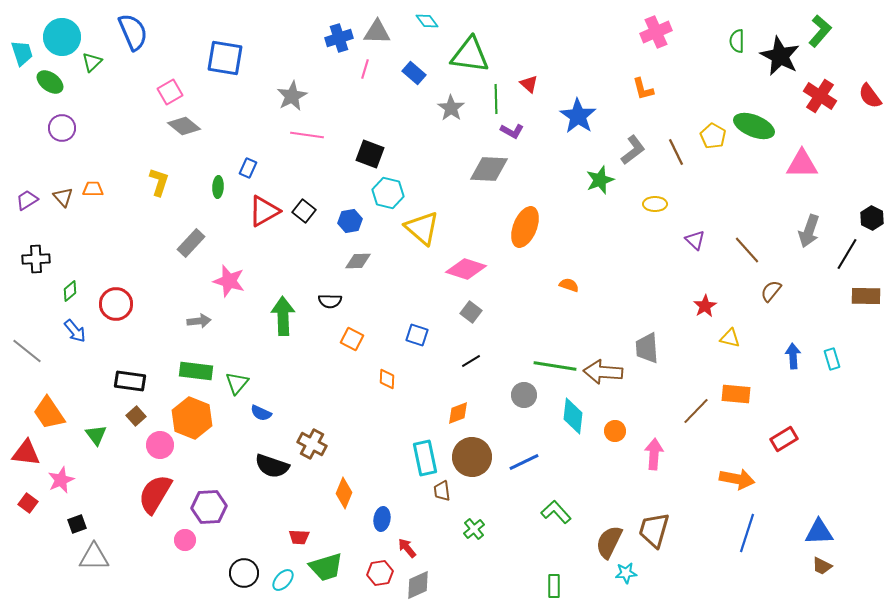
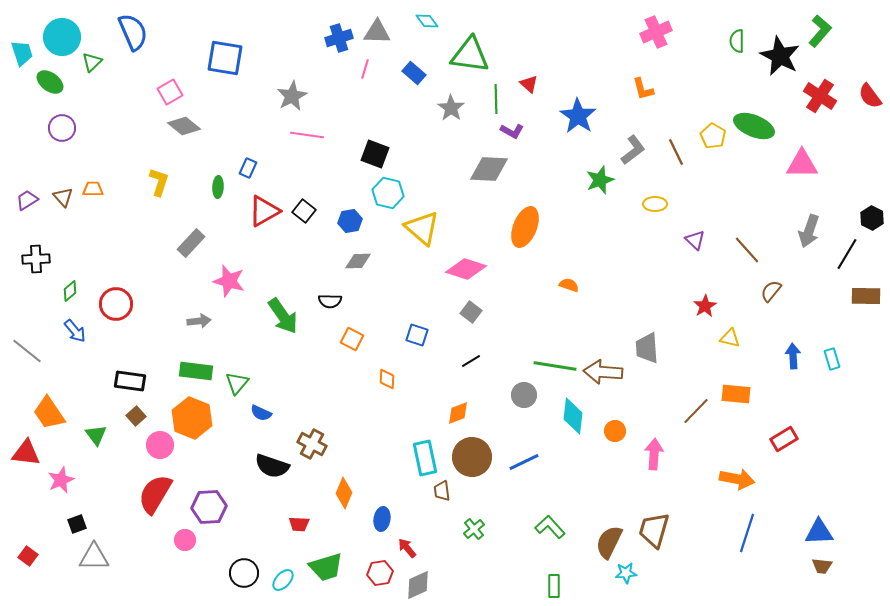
black square at (370, 154): moved 5 px right
green arrow at (283, 316): rotated 147 degrees clockwise
red square at (28, 503): moved 53 px down
green L-shape at (556, 512): moved 6 px left, 15 px down
red trapezoid at (299, 537): moved 13 px up
brown trapezoid at (822, 566): rotated 20 degrees counterclockwise
